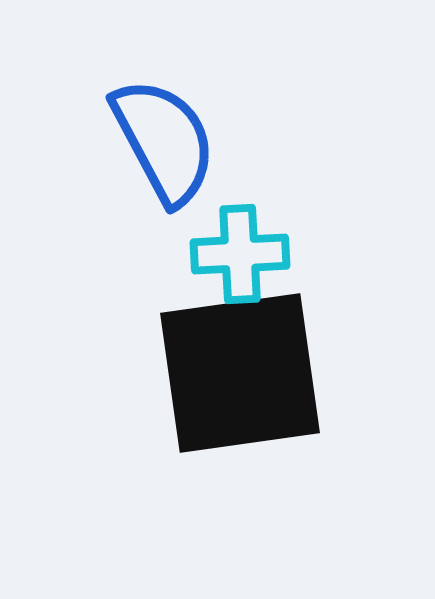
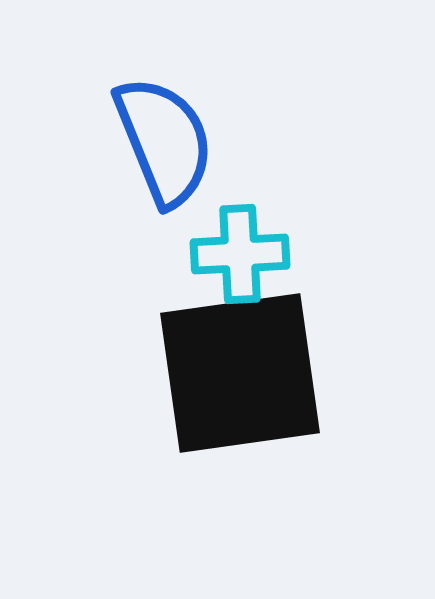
blue semicircle: rotated 6 degrees clockwise
